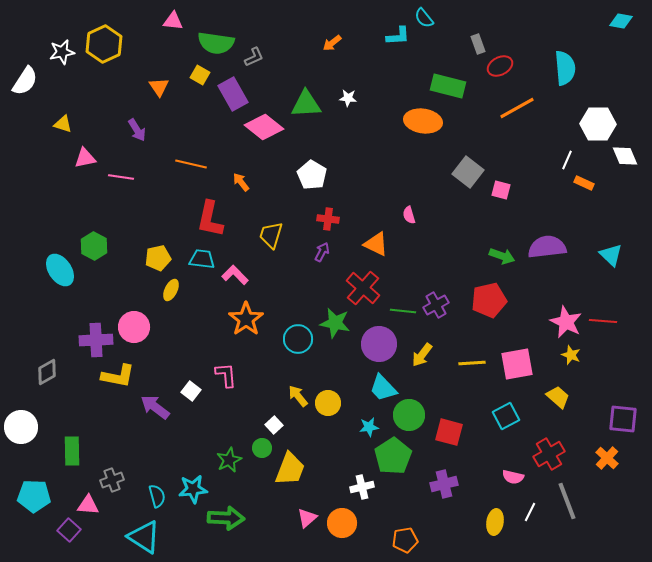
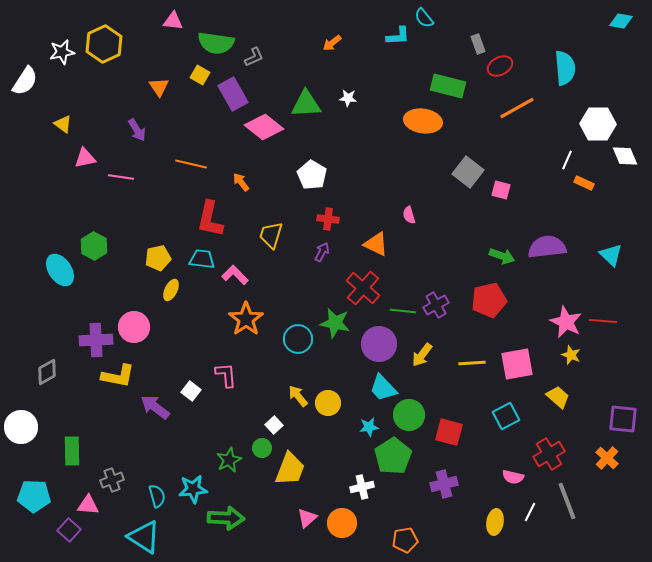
yellow triangle at (63, 124): rotated 18 degrees clockwise
